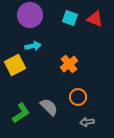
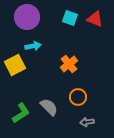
purple circle: moved 3 px left, 2 px down
